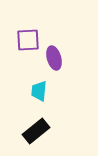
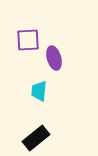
black rectangle: moved 7 px down
